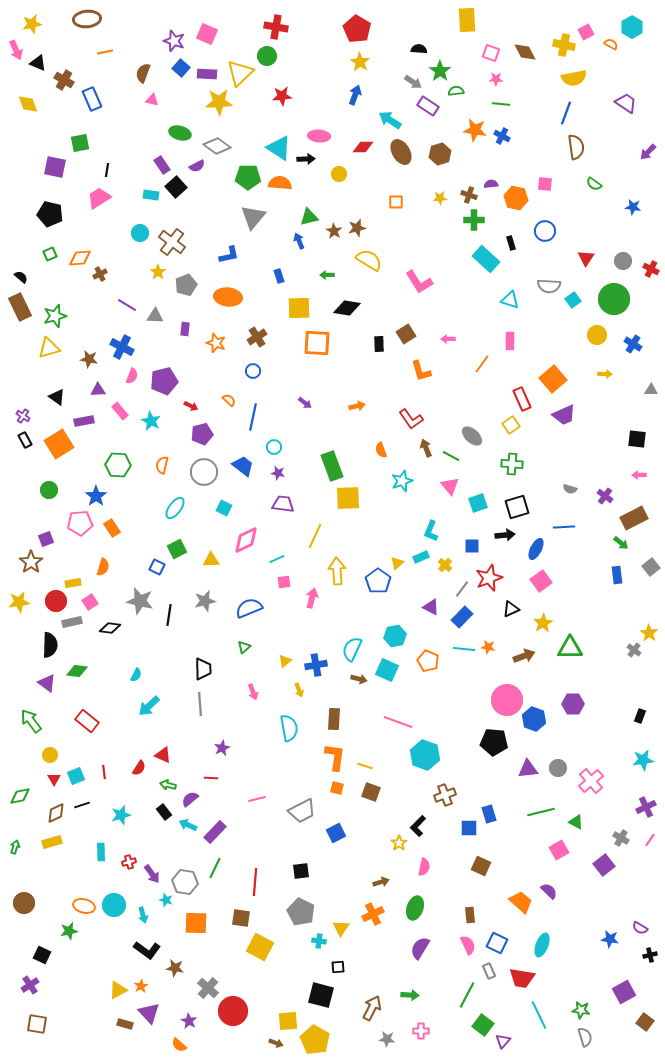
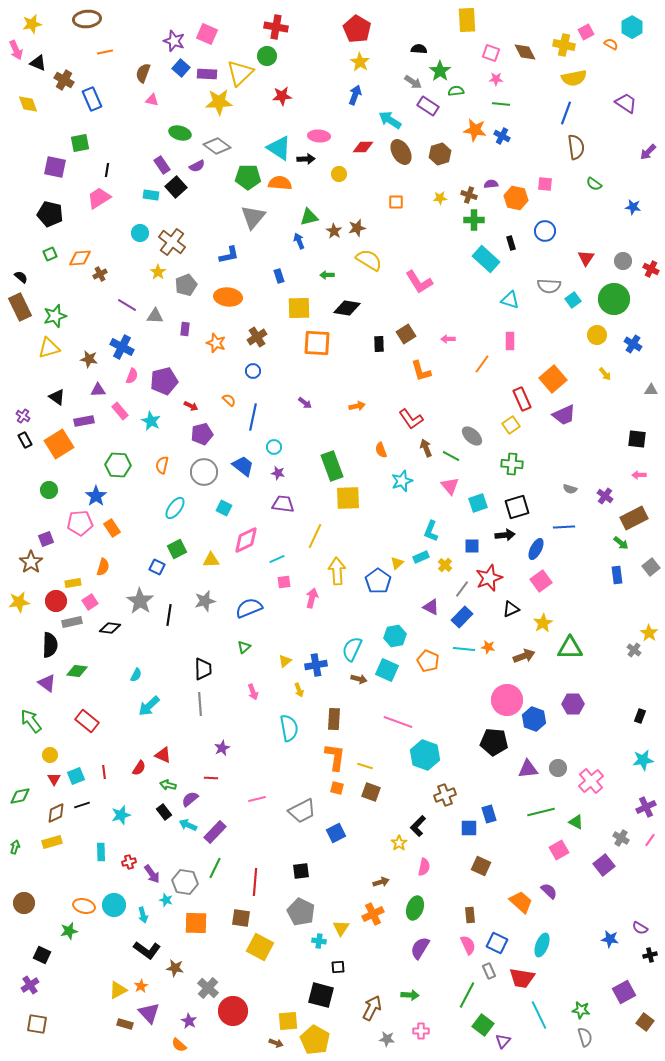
yellow arrow at (605, 374): rotated 48 degrees clockwise
gray star at (140, 601): rotated 20 degrees clockwise
